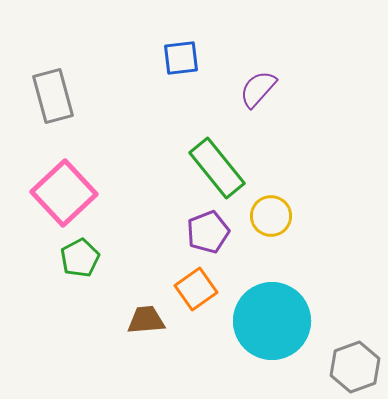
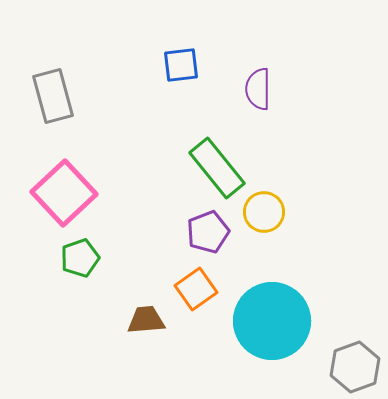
blue square: moved 7 px down
purple semicircle: rotated 42 degrees counterclockwise
yellow circle: moved 7 px left, 4 px up
green pentagon: rotated 9 degrees clockwise
